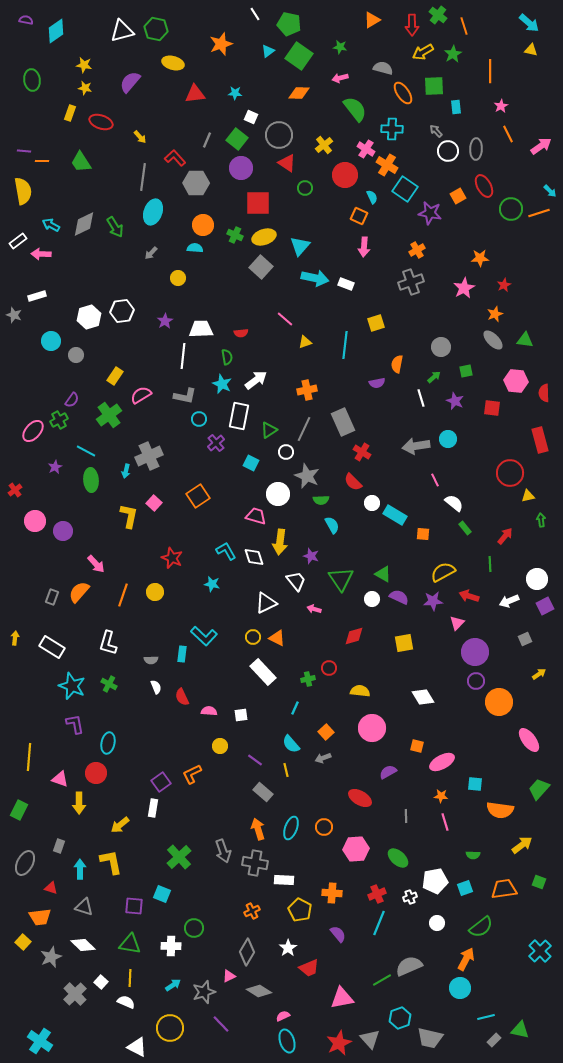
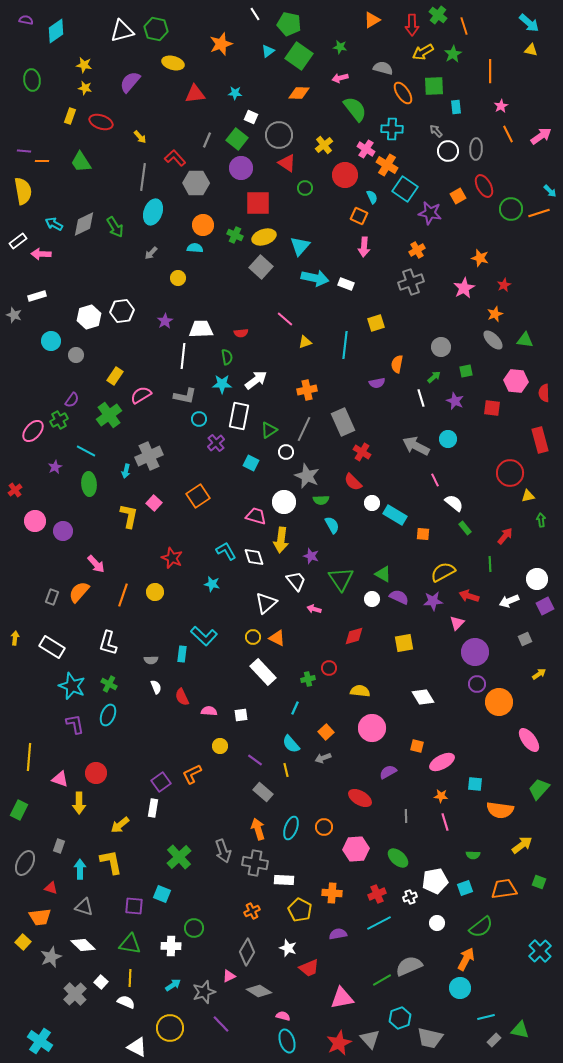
yellow rectangle at (70, 113): moved 3 px down
pink arrow at (541, 146): moved 10 px up
cyan arrow at (51, 225): moved 3 px right, 1 px up
orange star at (480, 258): rotated 18 degrees clockwise
cyan star at (222, 384): rotated 24 degrees counterclockwise
gray arrow at (416, 446): rotated 36 degrees clockwise
green ellipse at (91, 480): moved 2 px left, 4 px down
white circle at (278, 494): moved 6 px right, 8 px down
yellow arrow at (280, 542): moved 1 px right, 2 px up
white triangle at (266, 603): rotated 15 degrees counterclockwise
purple circle at (476, 681): moved 1 px right, 3 px down
cyan ellipse at (108, 743): moved 28 px up; rotated 10 degrees clockwise
cyan line at (379, 923): rotated 40 degrees clockwise
purple semicircle at (338, 934): rotated 60 degrees counterclockwise
white star at (288, 948): rotated 18 degrees counterclockwise
pink semicircle at (283, 1016): rotated 40 degrees clockwise
